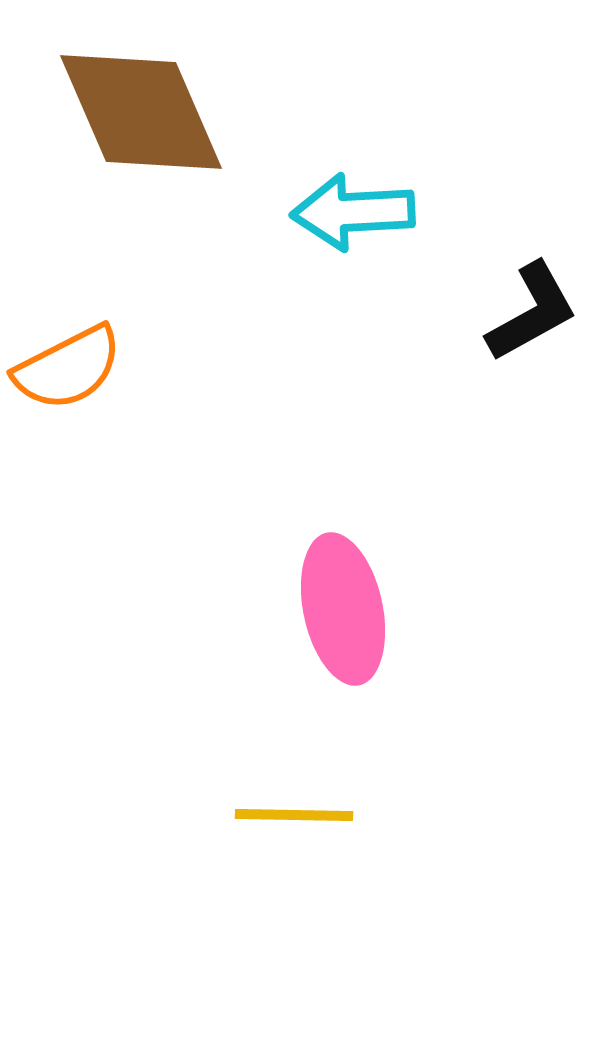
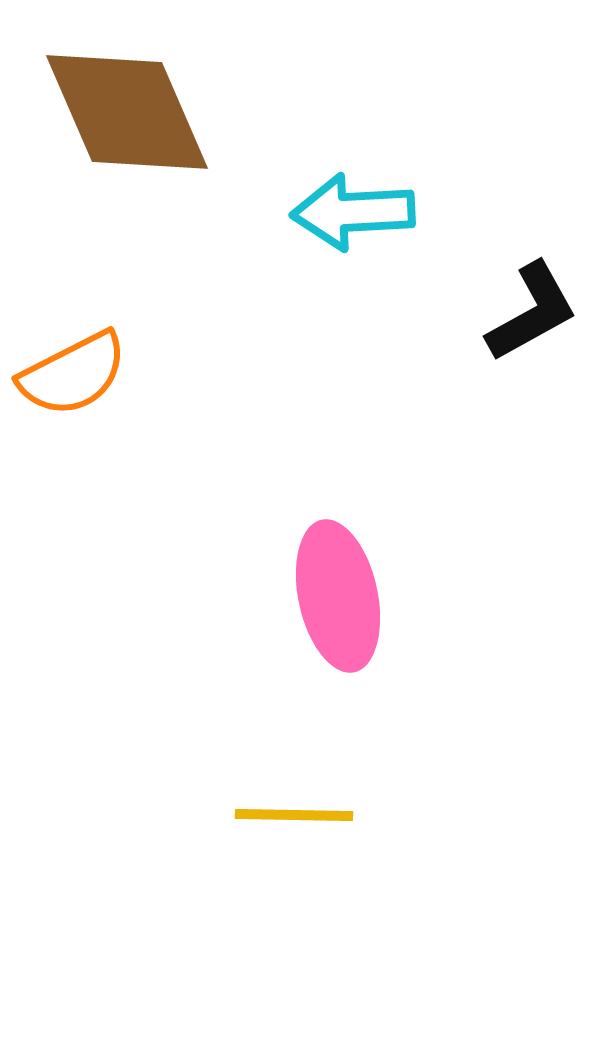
brown diamond: moved 14 px left
orange semicircle: moved 5 px right, 6 px down
pink ellipse: moved 5 px left, 13 px up
